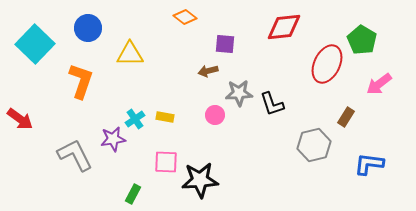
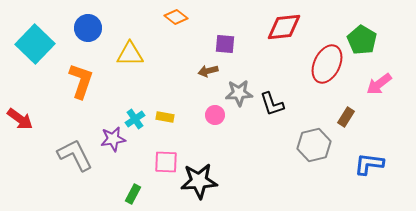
orange diamond: moved 9 px left
black star: moved 1 px left, 1 px down
